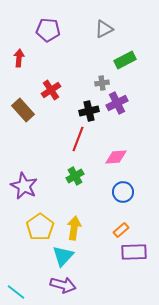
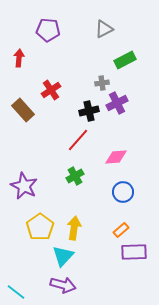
red line: moved 1 px down; rotated 20 degrees clockwise
